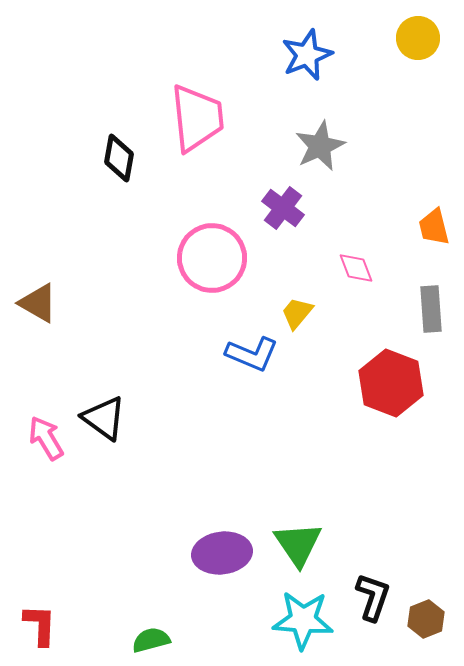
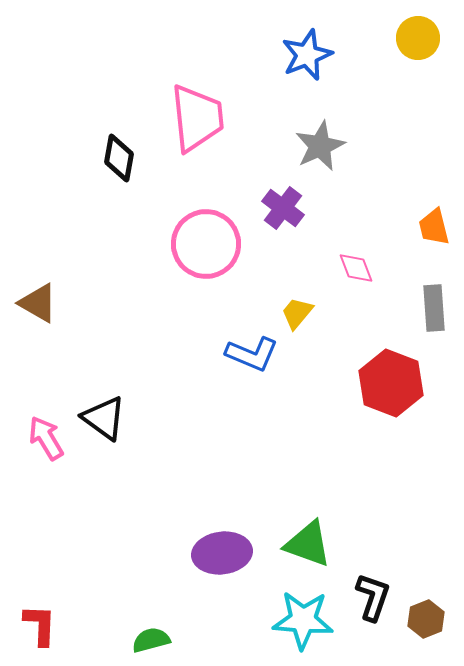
pink circle: moved 6 px left, 14 px up
gray rectangle: moved 3 px right, 1 px up
green triangle: moved 10 px right; rotated 36 degrees counterclockwise
